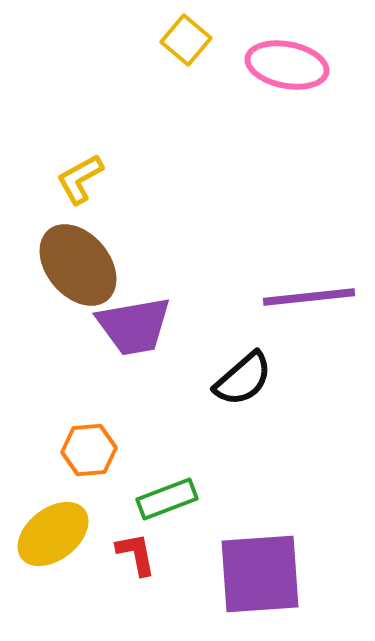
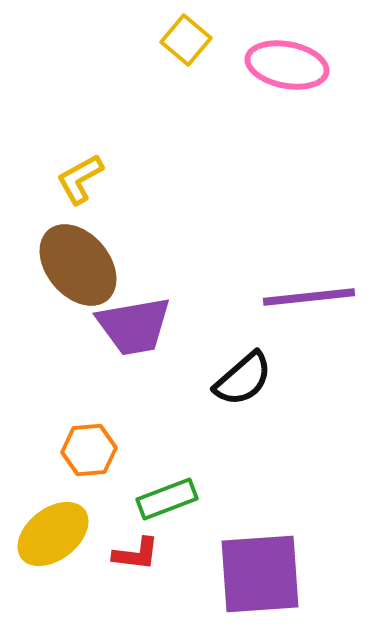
red L-shape: rotated 108 degrees clockwise
